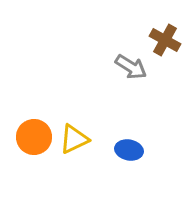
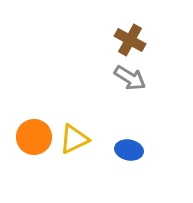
brown cross: moved 35 px left
gray arrow: moved 1 px left, 11 px down
